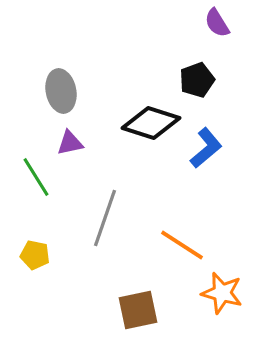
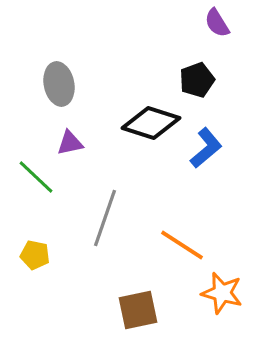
gray ellipse: moved 2 px left, 7 px up
green line: rotated 15 degrees counterclockwise
